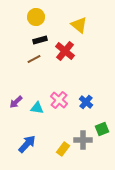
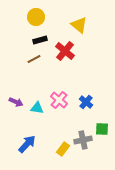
purple arrow: rotated 112 degrees counterclockwise
green square: rotated 24 degrees clockwise
gray cross: rotated 12 degrees counterclockwise
